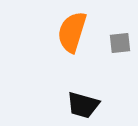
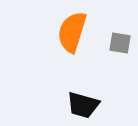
gray square: rotated 15 degrees clockwise
